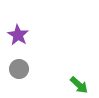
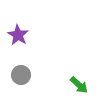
gray circle: moved 2 px right, 6 px down
